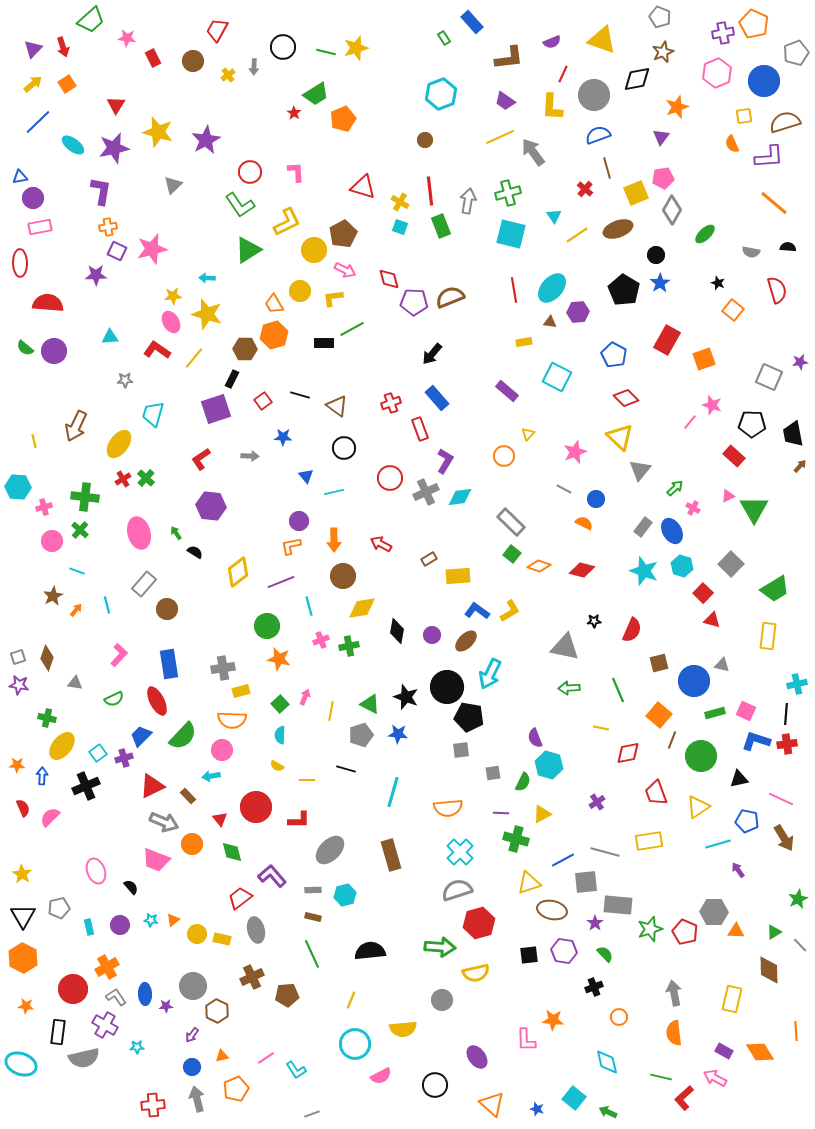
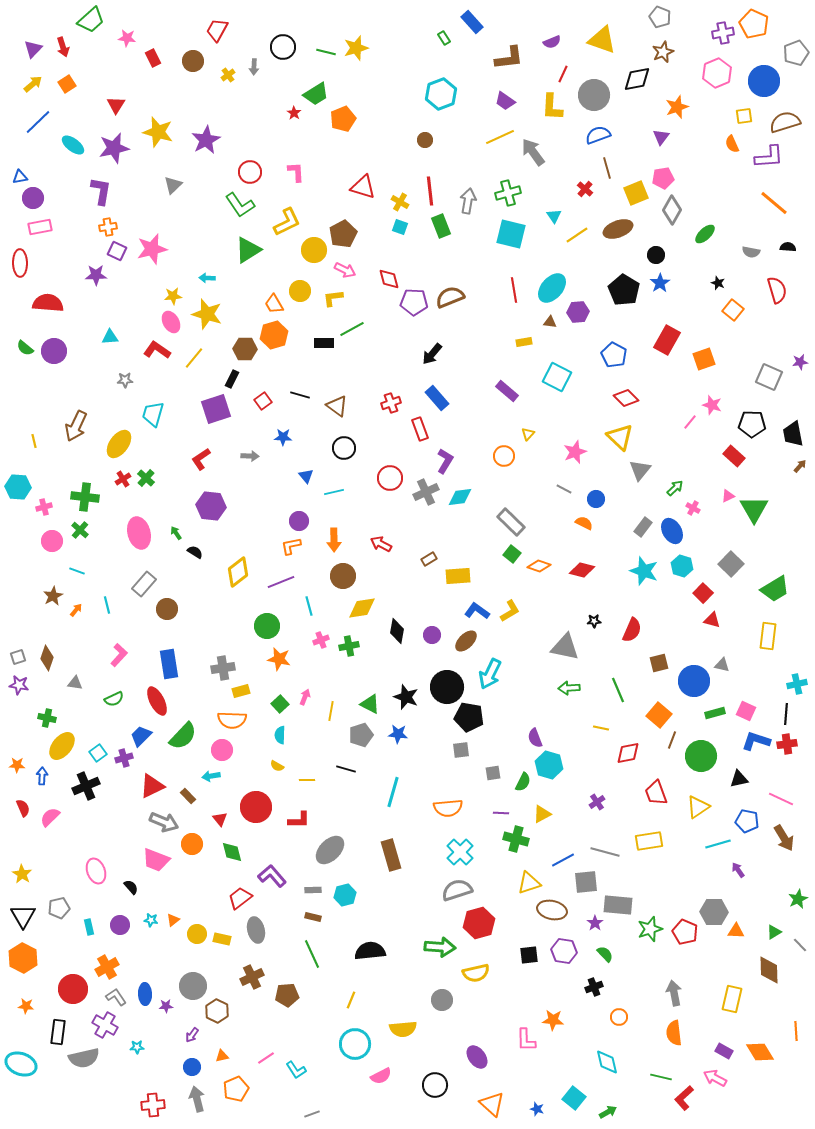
green arrow at (608, 1112): rotated 126 degrees clockwise
